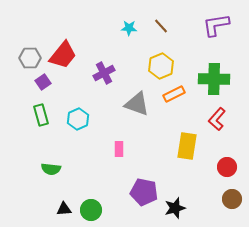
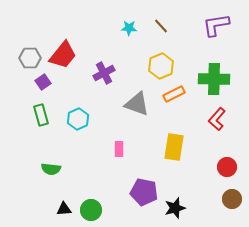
yellow rectangle: moved 13 px left, 1 px down
